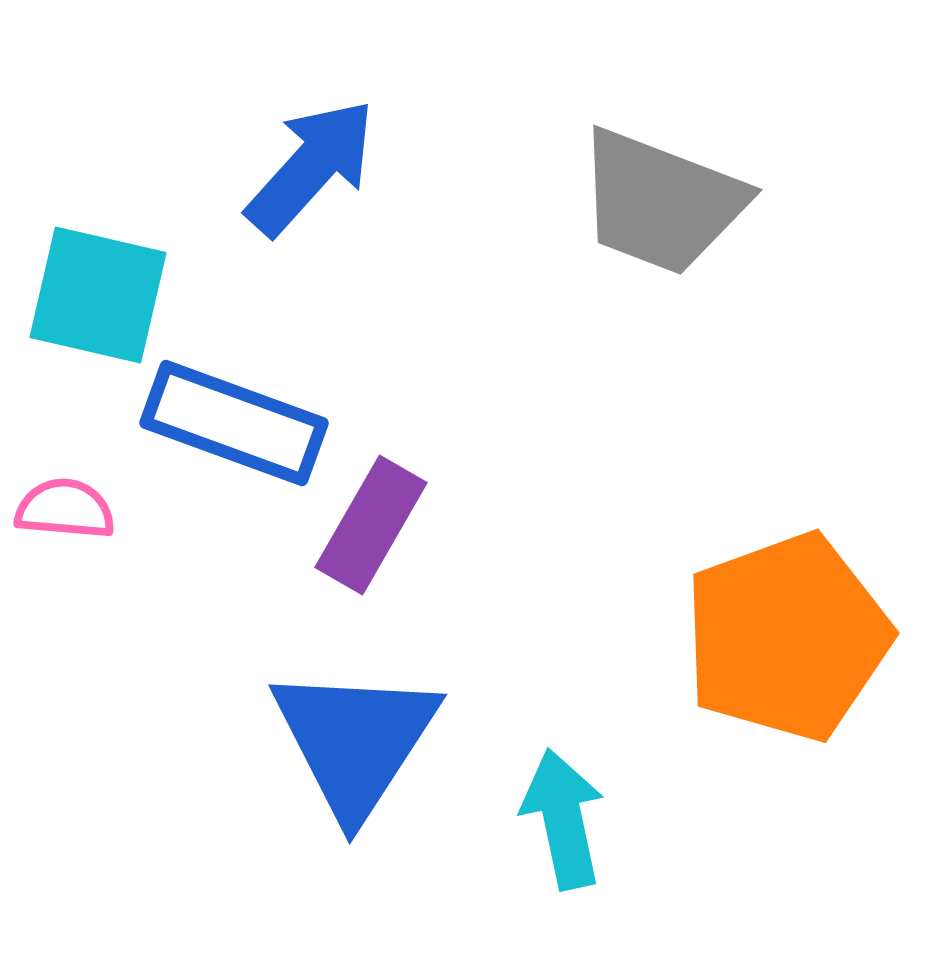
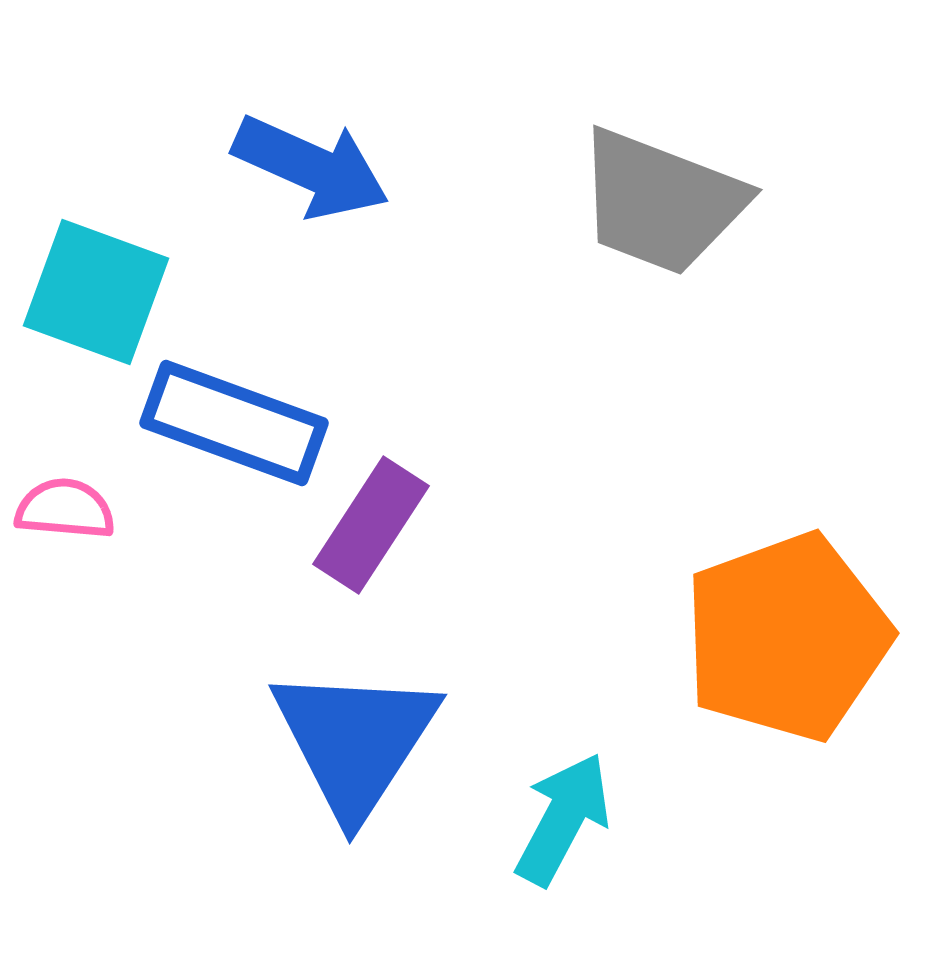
blue arrow: rotated 72 degrees clockwise
cyan square: moved 2 px left, 3 px up; rotated 7 degrees clockwise
purple rectangle: rotated 3 degrees clockwise
cyan arrow: rotated 40 degrees clockwise
